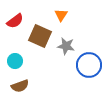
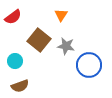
red semicircle: moved 2 px left, 4 px up
brown square: moved 1 px left, 4 px down; rotated 15 degrees clockwise
